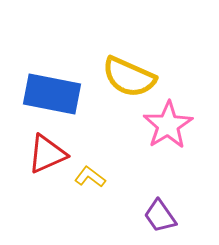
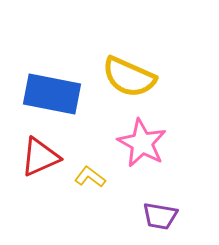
pink star: moved 26 px left, 18 px down; rotated 12 degrees counterclockwise
red triangle: moved 7 px left, 3 px down
purple trapezoid: rotated 45 degrees counterclockwise
